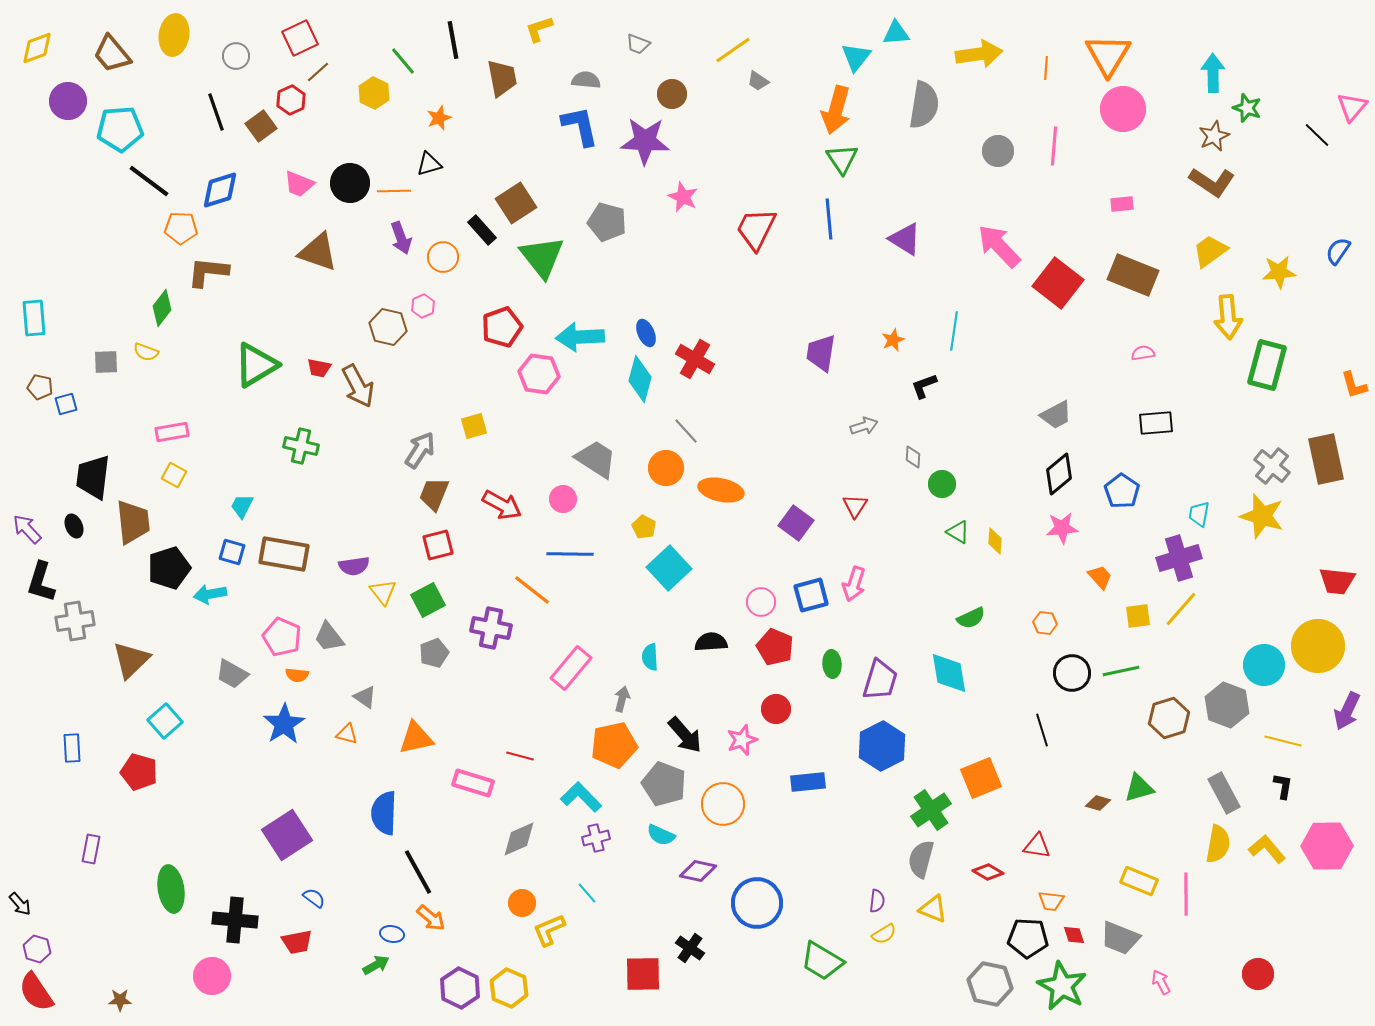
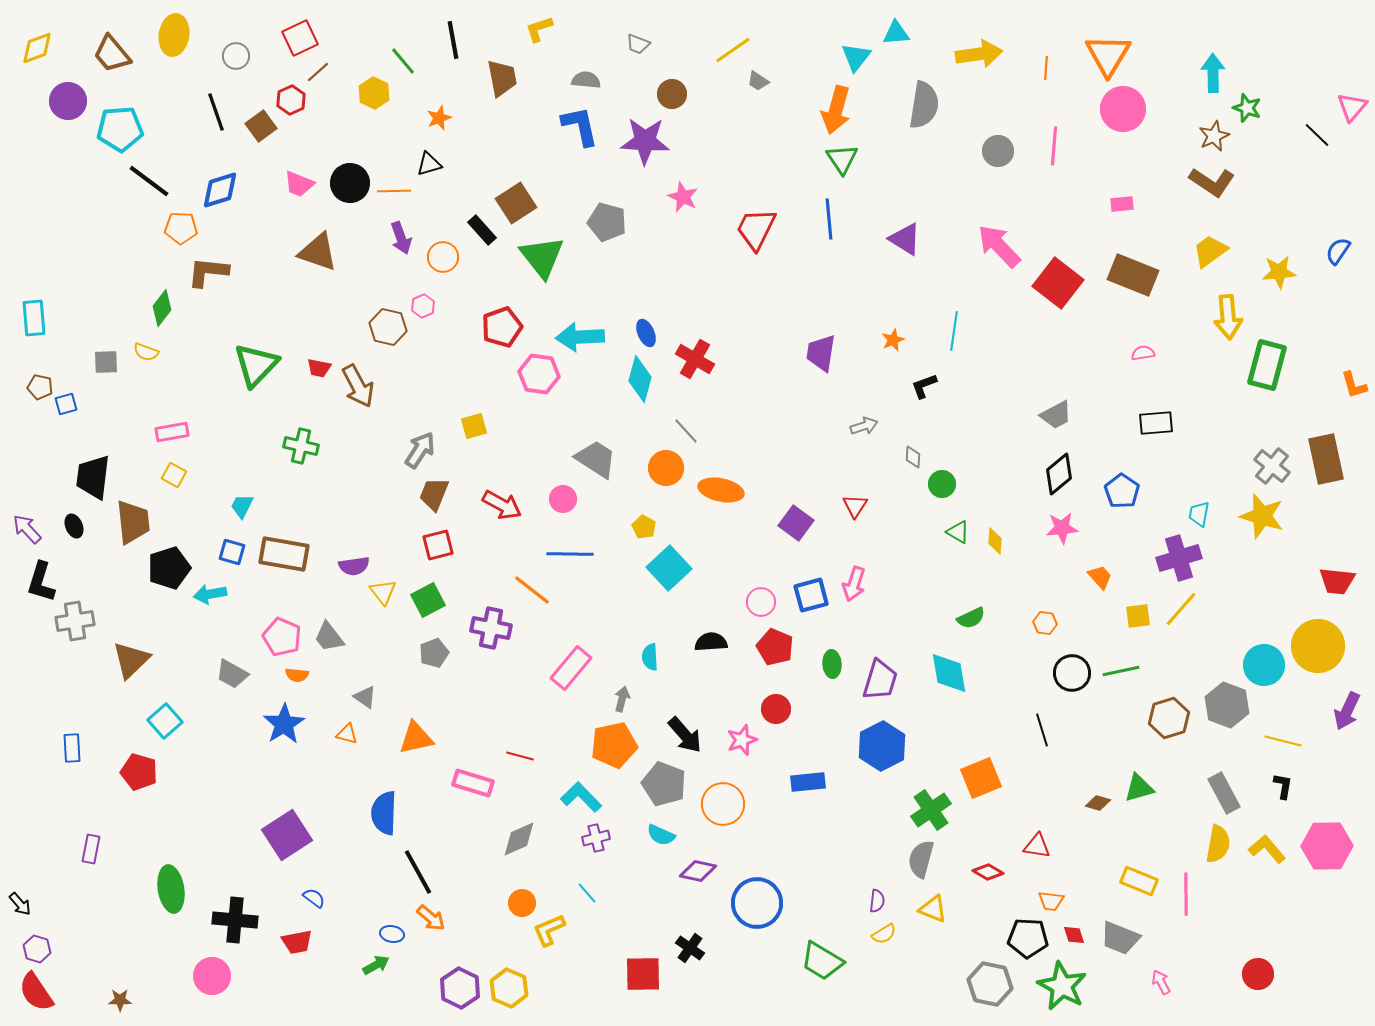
green triangle at (256, 365): rotated 15 degrees counterclockwise
